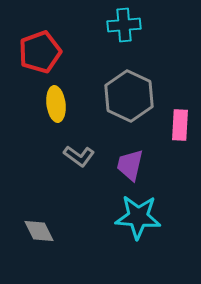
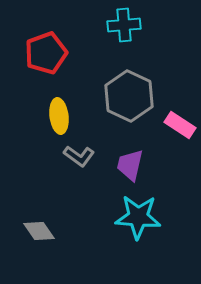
red pentagon: moved 6 px right, 1 px down
yellow ellipse: moved 3 px right, 12 px down
pink rectangle: rotated 60 degrees counterclockwise
gray diamond: rotated 8 degrees counterclockwise
